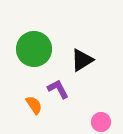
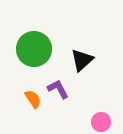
black triangle: rotated 10 degrees counterclockwise
orange semicircle: moved 1 px left, 6 px up
